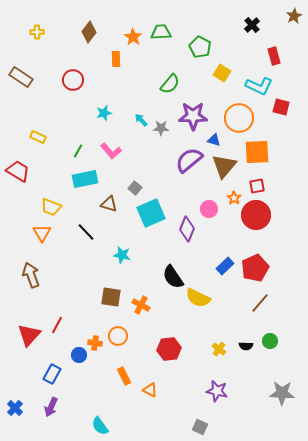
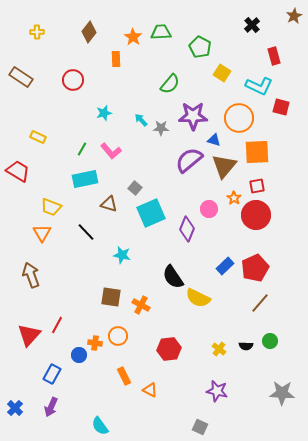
green line at (78, 151): moved 4 px right, 2 px up
